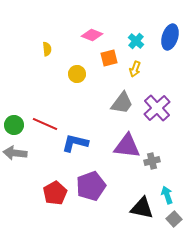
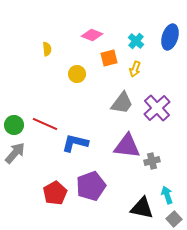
gray arrow: rotated 125 degrees clockwise
